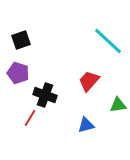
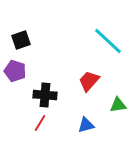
purple pentagon: moved 3 px left, 2 px up
black cross: rotated 15 degrees counterclockwise
red line: moved 10 px right, 5 px down
